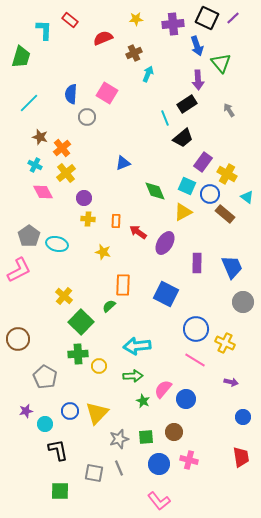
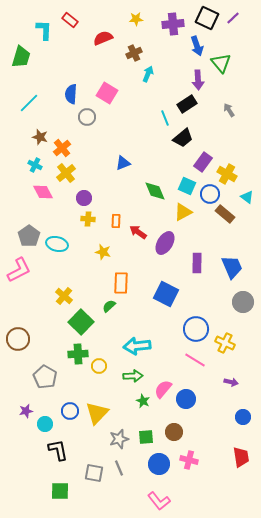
orange rectangle at (123, 285): moved 2 px left, 2 px up
